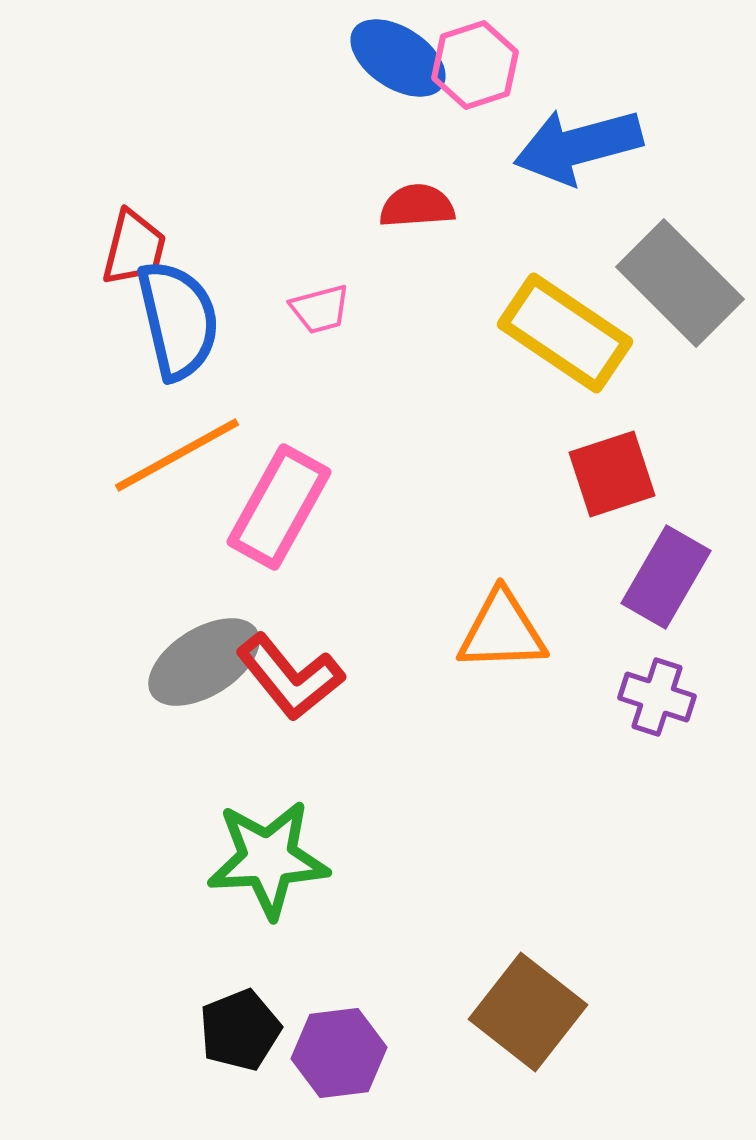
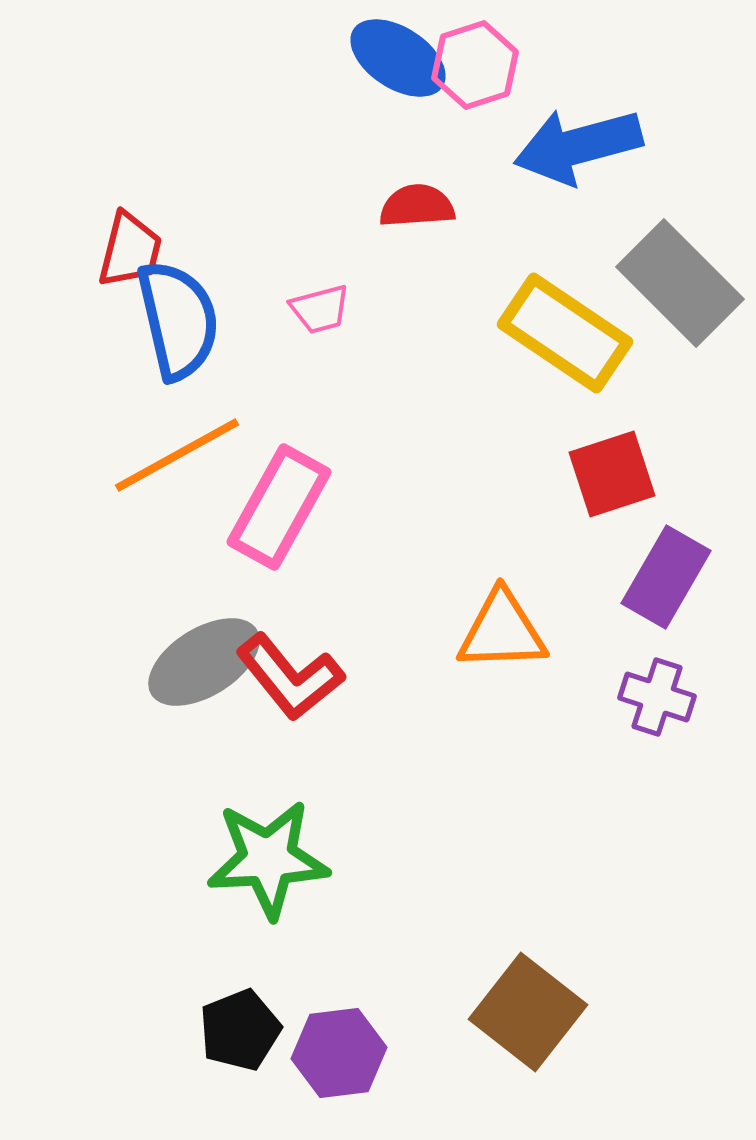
red trapezoid: moved 4 px left, 2 px down
